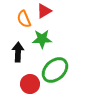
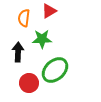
red triangle: moved 5 px right
orange semicircle: moved 1 px up; rotated 30 degrees clockwise
red circle: moved 1 px left, 1 px up
